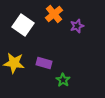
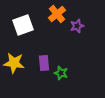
orange cross: moved 3 px right
white square: rotated 35 degrees clockwise
purple rectangle: rotated 70 degrees clockwise
green star: moved 2 px left, 7 px up; rotated 16 degrees counterclockwise
